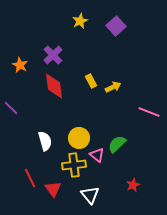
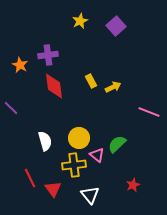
purple cross: moved 5 px left; rotated 36 degrees clockwise
